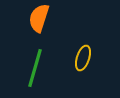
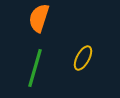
yellow ellipse: rotated 10 degrees clockwise
